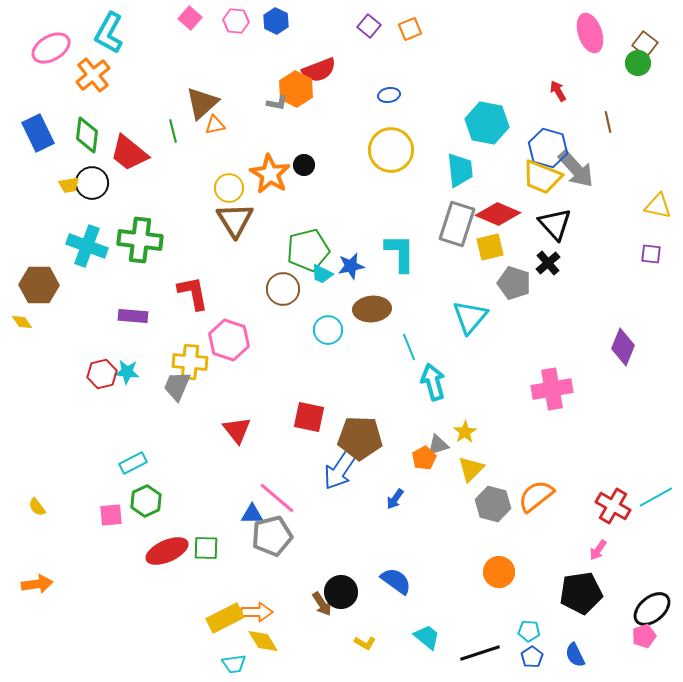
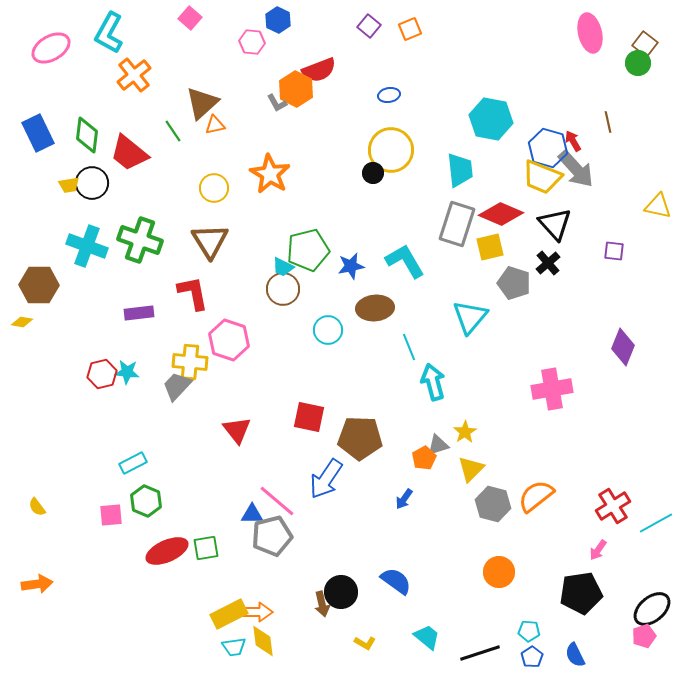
pink hexagon at (236, 21): moved 16 px right, 21 px down
blue hexagon at (276, 21): moved 2 px right, 1 px up
pink ellipse at (590, 33): rotated 6 degrees clockwise
orange cross at (93, 75): moved 41 px right
red arrow at (558, 91): moved 15 px right, 50 px down
gray L-shape at (277, 103): rotated 50 degrees clockwise
cyan hexagon at (487, 123): moved 4 px right, 4 px up
green line at (173, 131): rotated 20 degrees counterclockwise
black circle at (304, 165): moved 69 px right, 8 px down
yellow circle at (229, 188): moved 15 px left
red diamond at (498, 214): moved 3 px right
brown triangle at (235, 220): moved 25 px left, 21 px down
green cross at (140, 240): rotated 12 degrees clockwise
cyan L-shape at (400, 253): moved 5 px right, 8 px down; rotated 30 degrees counterclockwise
purple square at (651, 254): moved 37 px left, 3 px up
cyan trapezoid at (322, 274): moved 39 px left, 7 px up
brown ellipse at (372, 309): moved 3 px right, 1 px up
purple rectangle at (133, 316): moved 6 px right, 3 px up; rotated 12 degrees counterclockwise
yellow diamond at (22, 322): rotated 45 degrees counterclockwise
gray trapezoid at (177, 386): rotated 20 degrees clockwise
blue arrow at (340, 470): moved 14 px left, 9 px down
cyan line at (656, 497): moved 26 px down
pink line at (277, 498): moved 3 px down
blue arrow at (395, 499): moved 9 px right
green hexagon at (146, 501): rotated 12 degrees counterclockwise
red cross at (613, 506): rotated 28 degrees clockwise
green square at (206, 548): rotated 12 degrees counterclockwise
brown arrow at (322, 604): rotated 20 degrees clockwise
yellow rectangle at (225, 618): moved 4 px right, 4 px up
yellow diamond at (263, 641): rotated 24 degrees clockwise
cyan trapezoid at (234, 664): moved 17 px up
